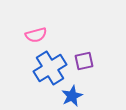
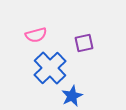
purple square: moved 18 px up
blue cross: rotated 12 degrees counterclockwise
